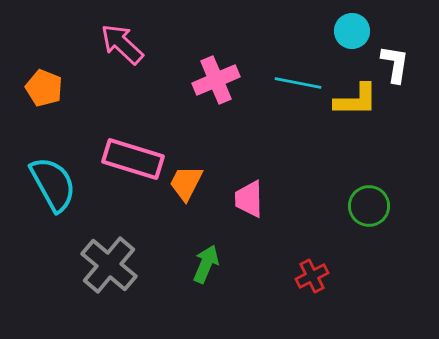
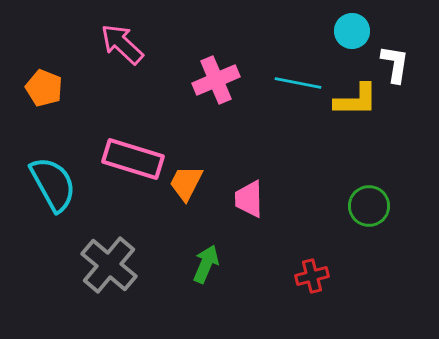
red cross: rotated 12 degrees clockwise
